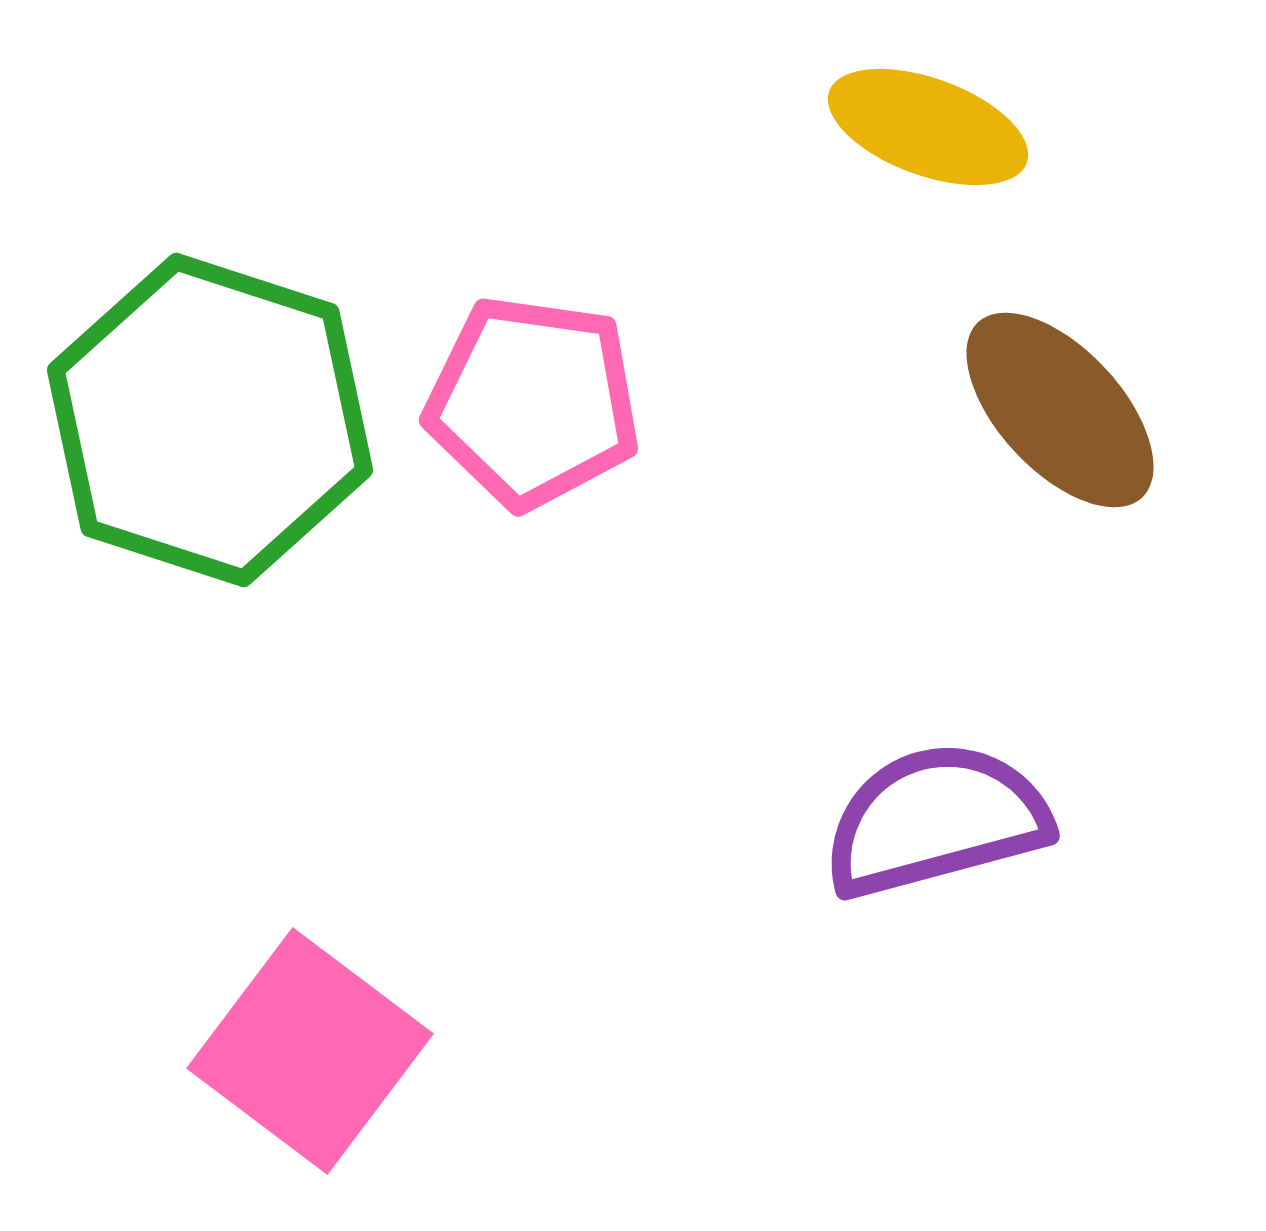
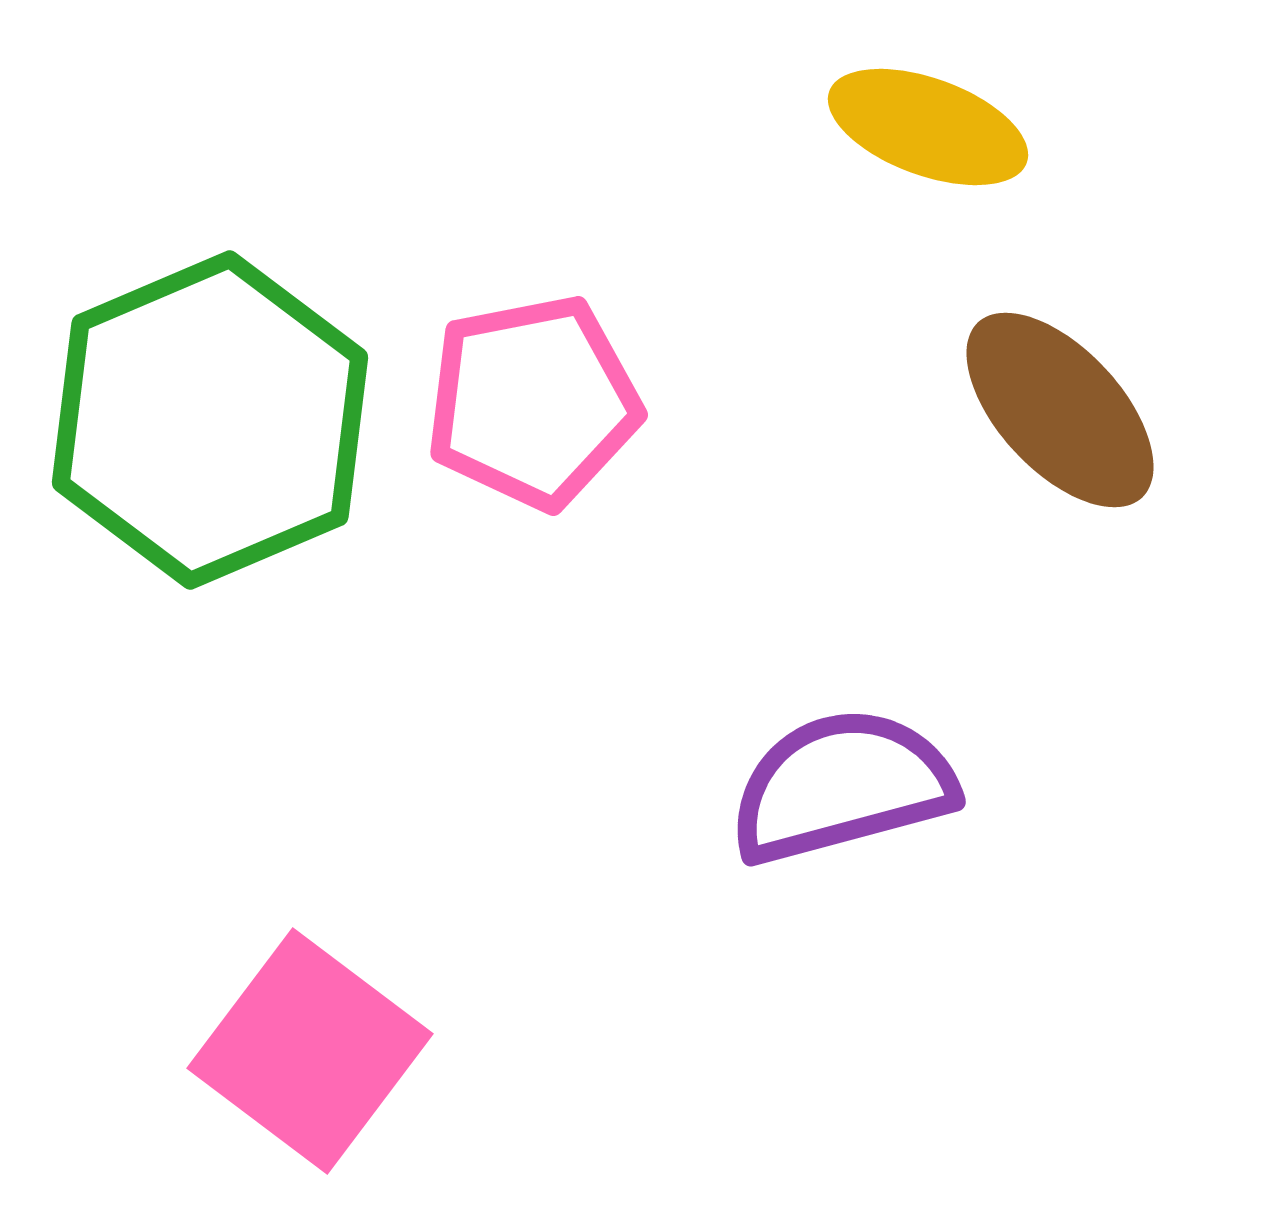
pink pentagon: rotated 19 degrees counterclockwise
green hexagon: rotated 19 degrees clockwise
purple semicircle: moved 94 px left, 34 px up
